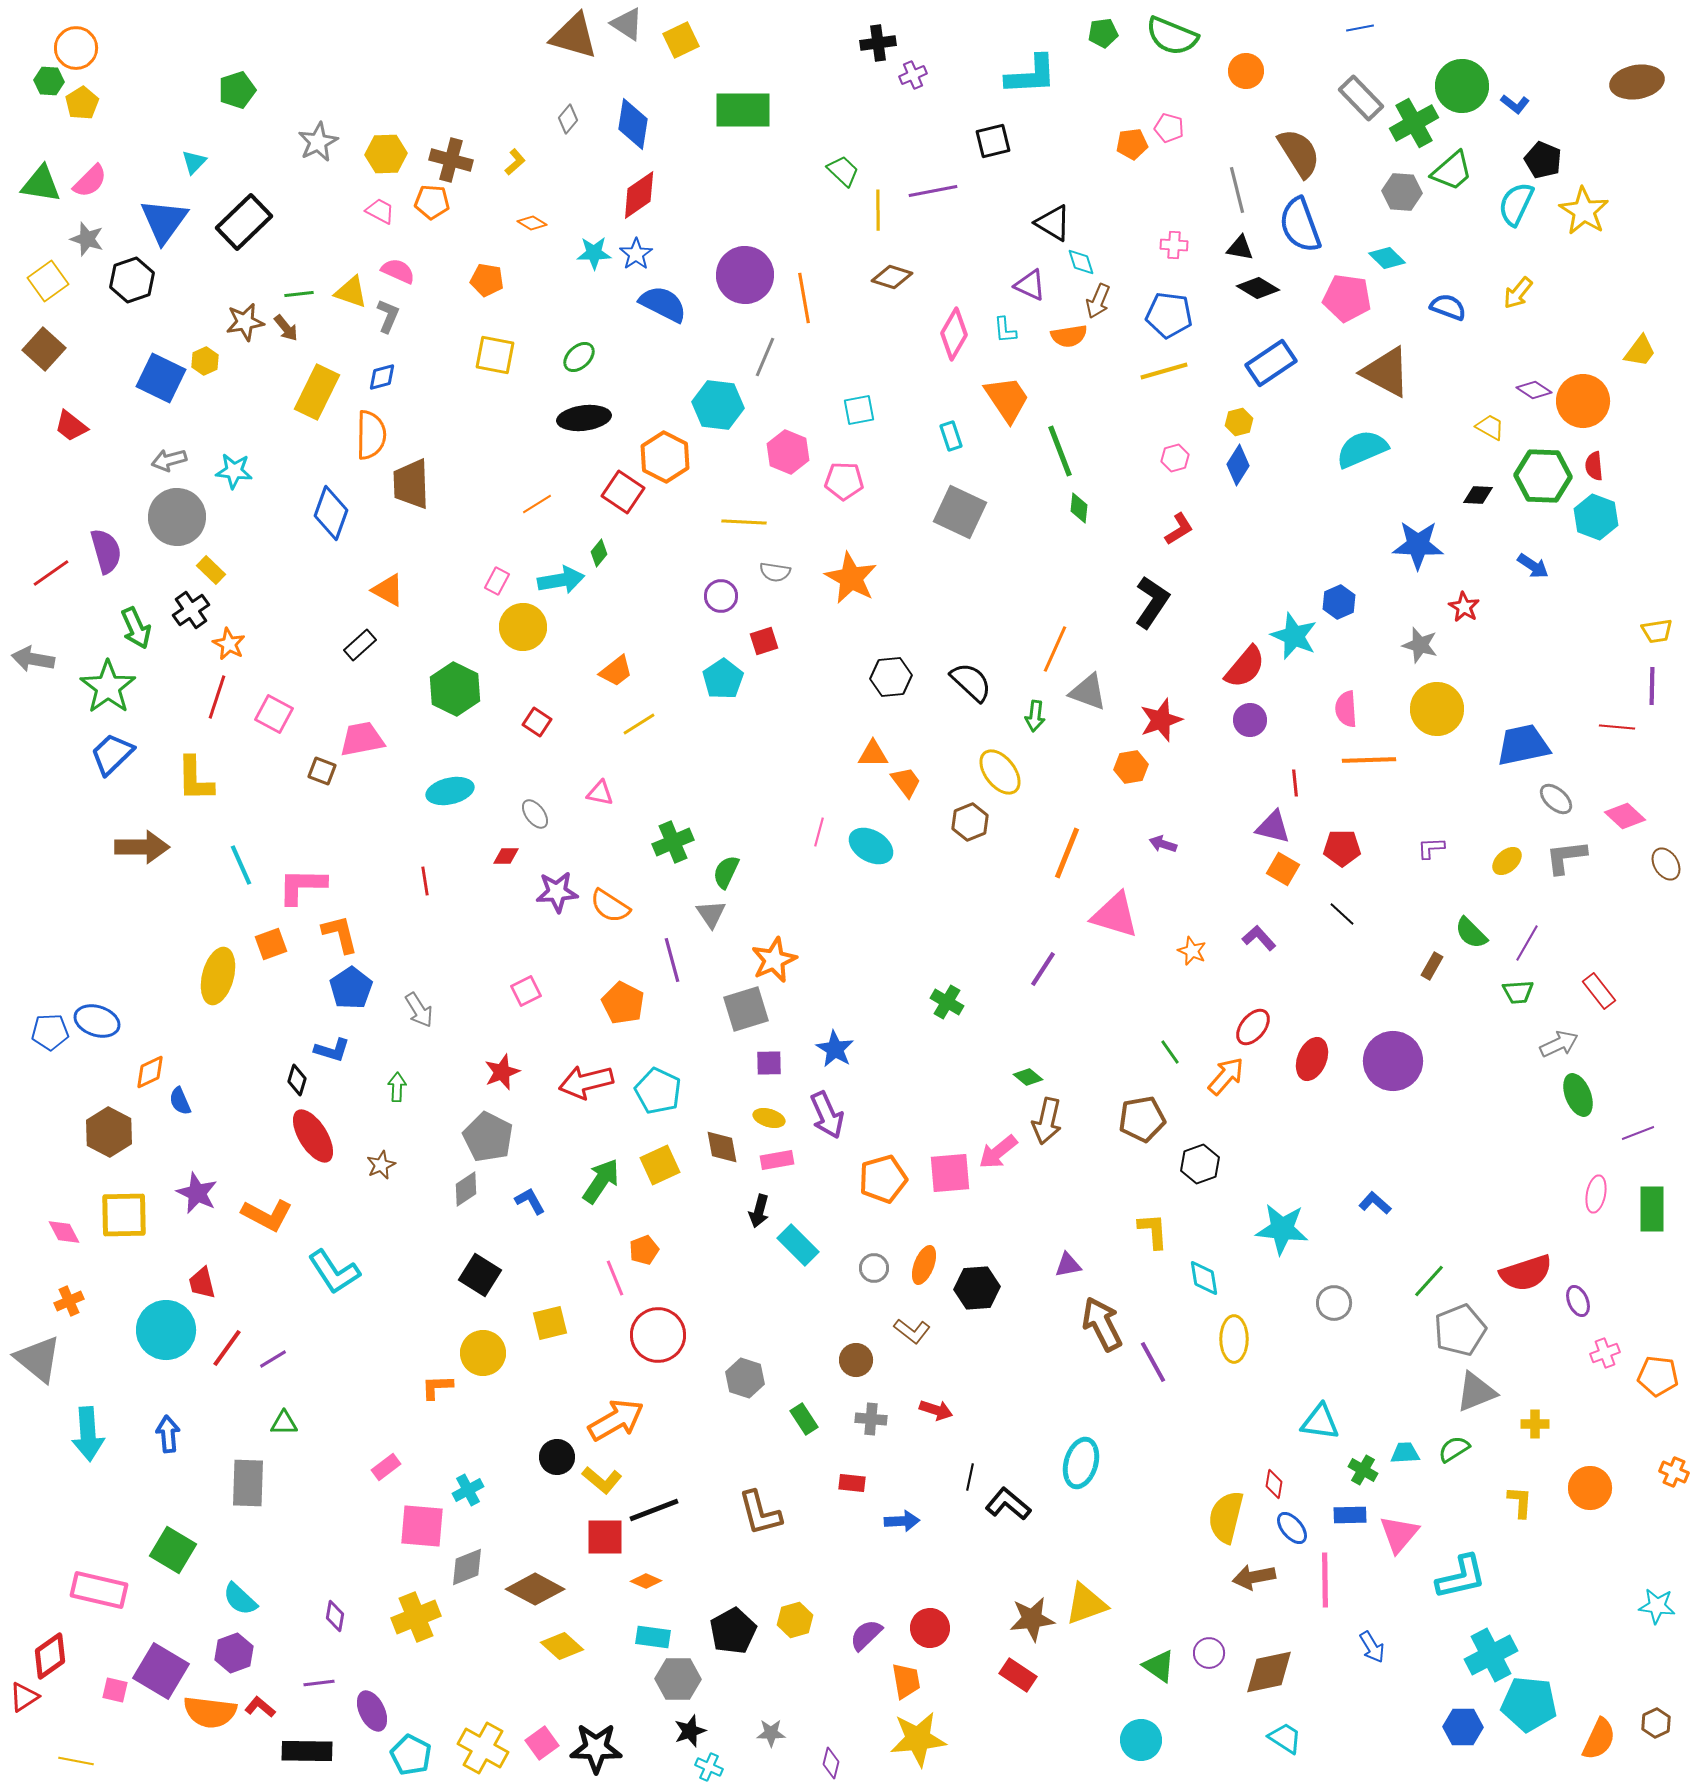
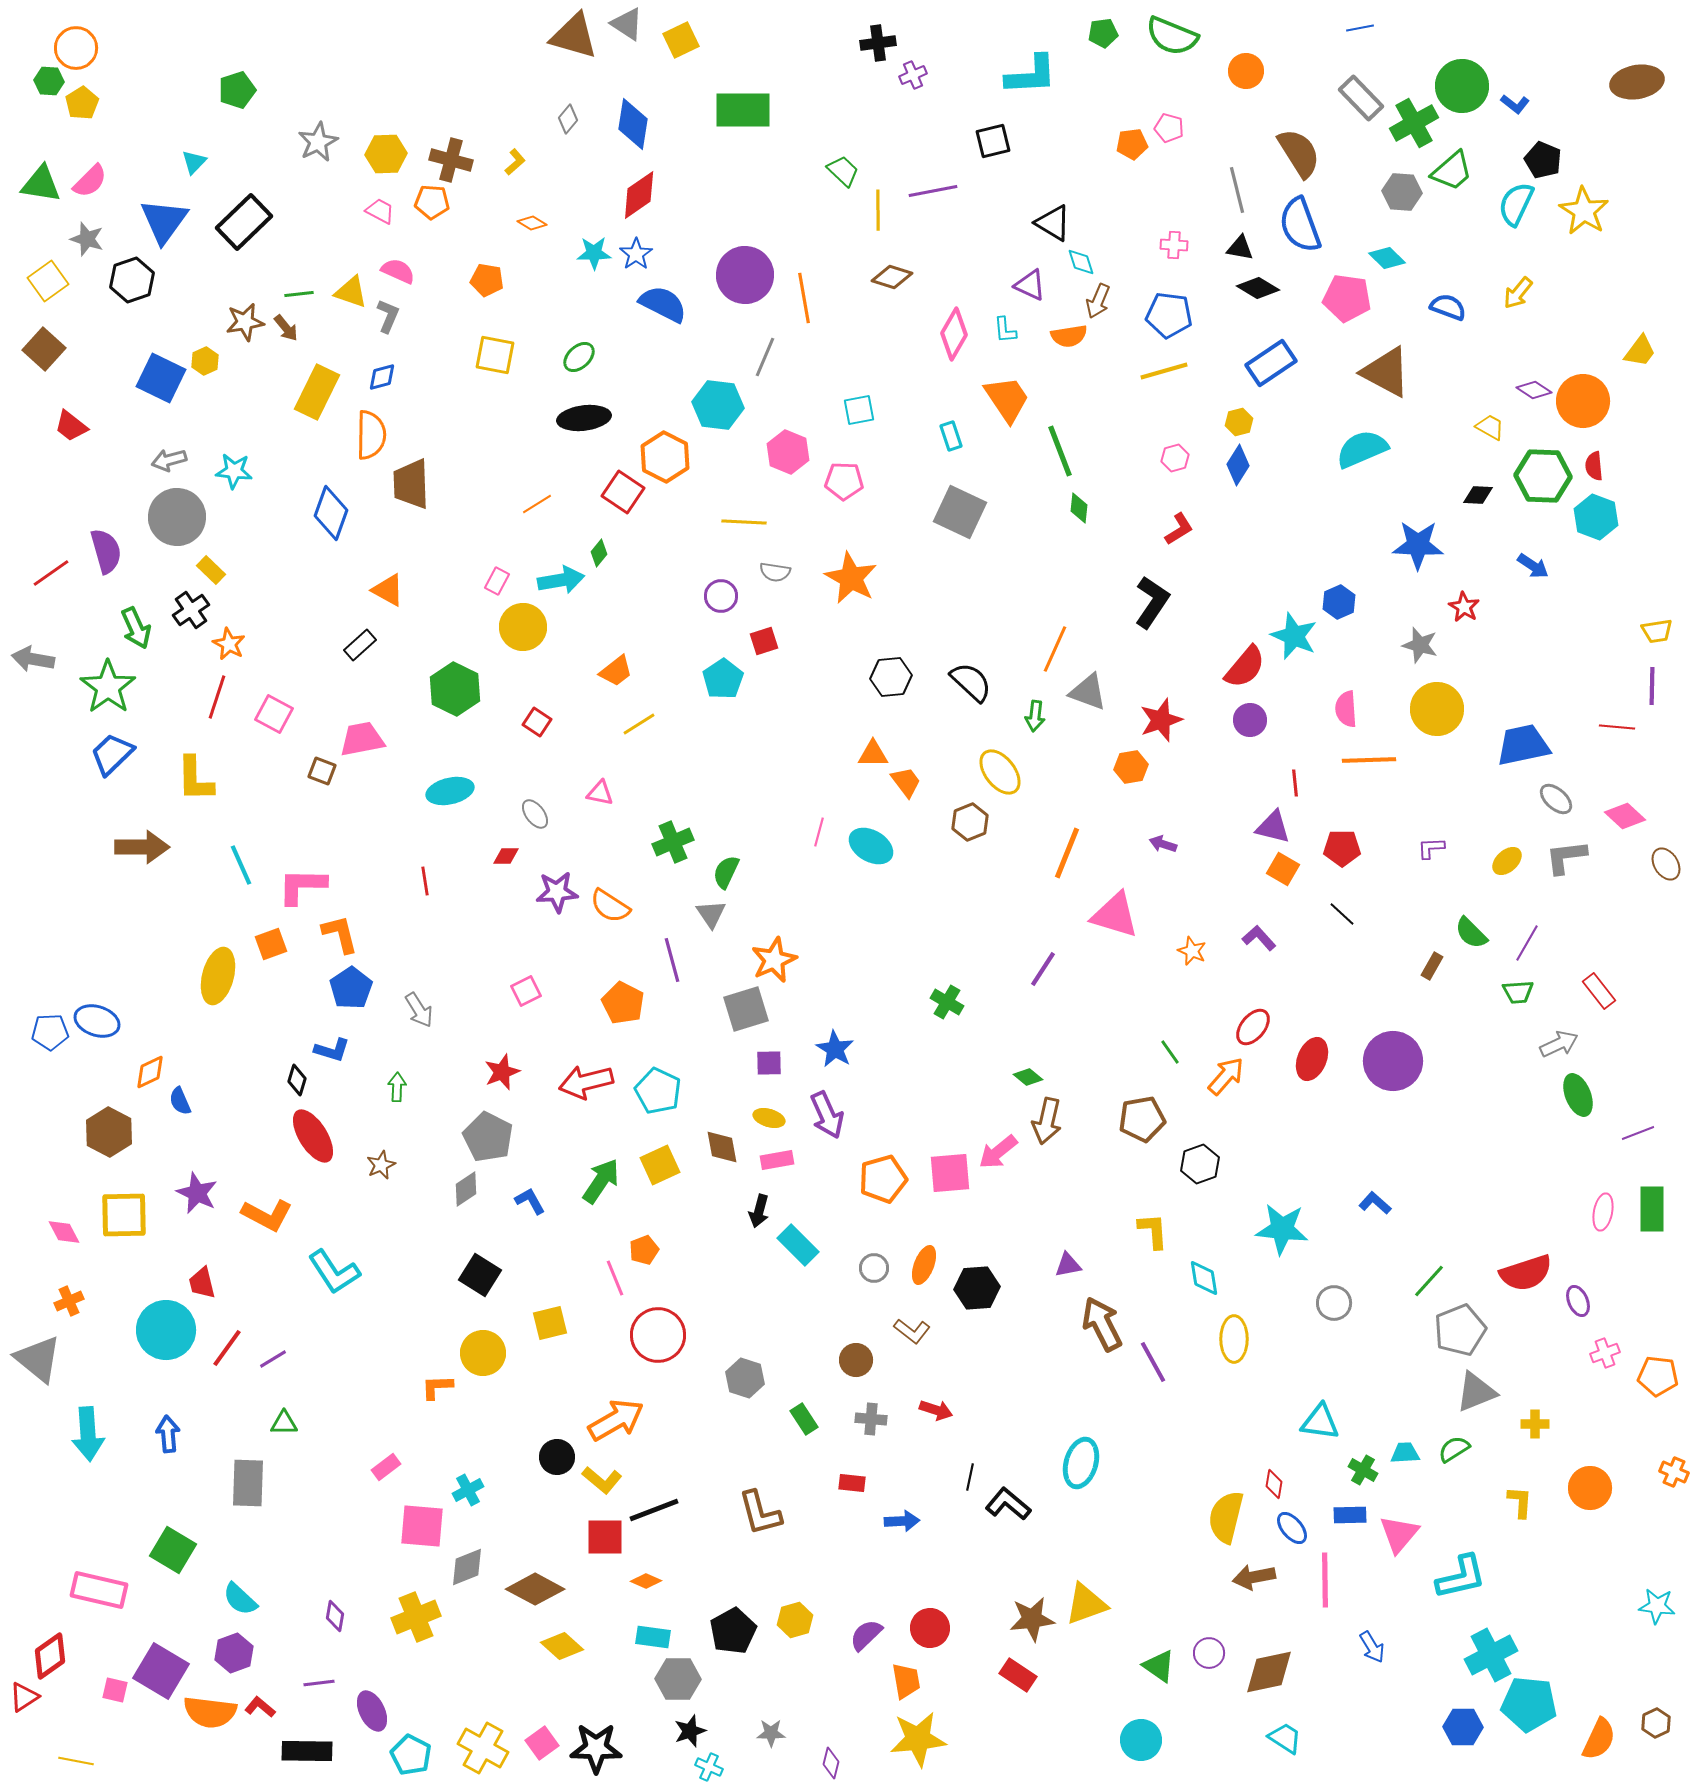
pink ellipse at (1596, 1194): moved 7 px right, 18 px down
